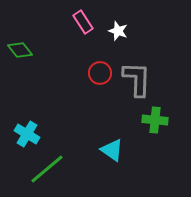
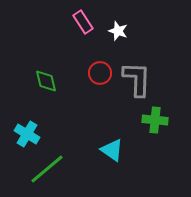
green diamond: moved 26 px right, 31 px down; rotated 25 degrees clockwise
